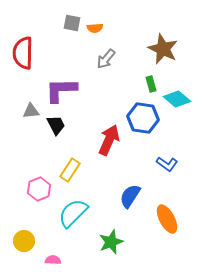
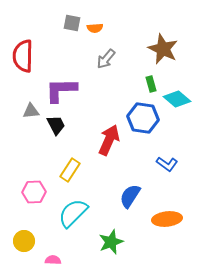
red semicircle: moved 3 px down
pink hexagon: moved 5 px left, 3 px down; rotated 20 degrees clockwise
orange ellipse: rotated 68 degrees counterclockwise
